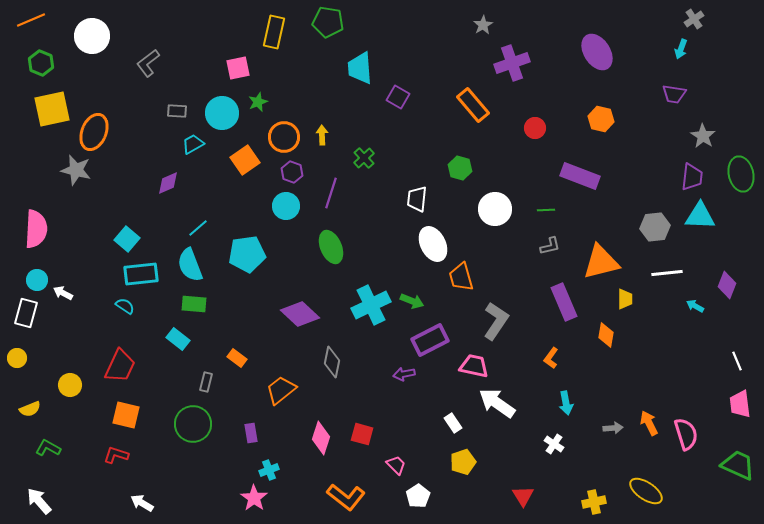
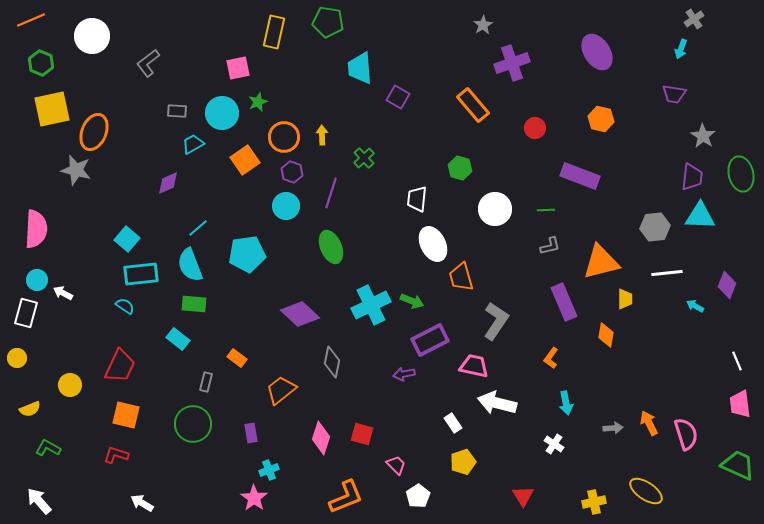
white arrow at (497, 403): rotated 21 degrees counterclockwise
orange L-shape at (346, 497): rotated 60 degrees counterclockwise
